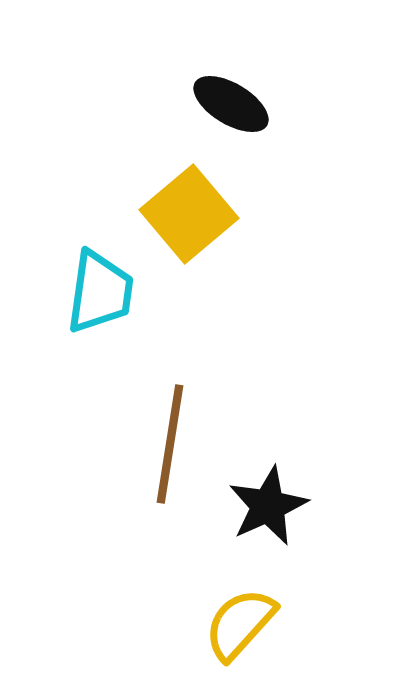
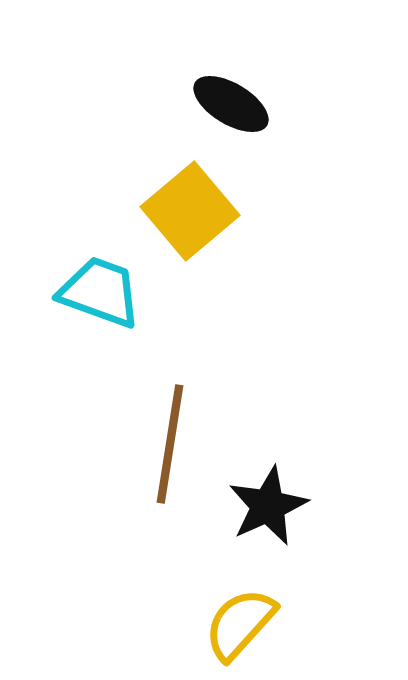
yellow square: moved 1 px right, 3 px up
cyan trapezoid: rotated 78 degrees counterclockwise
